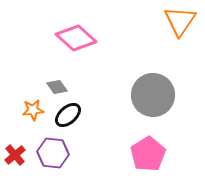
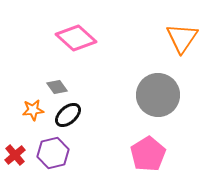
orange triangle: moved 2 px right, 17 px down
gray circle: moved 5 px right
purple hexagon: rotated 20 degrees counterclockwise
